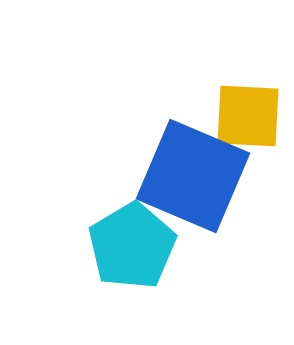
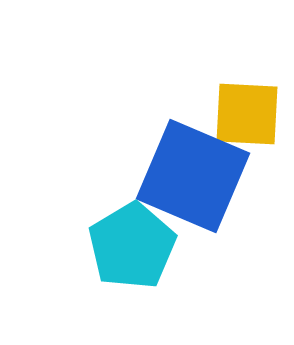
yellow square: moved 1 px left, 2 px up
